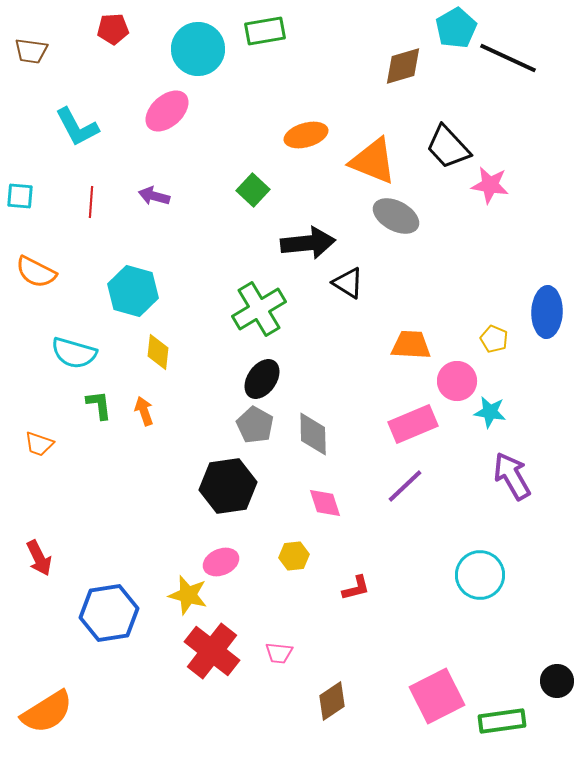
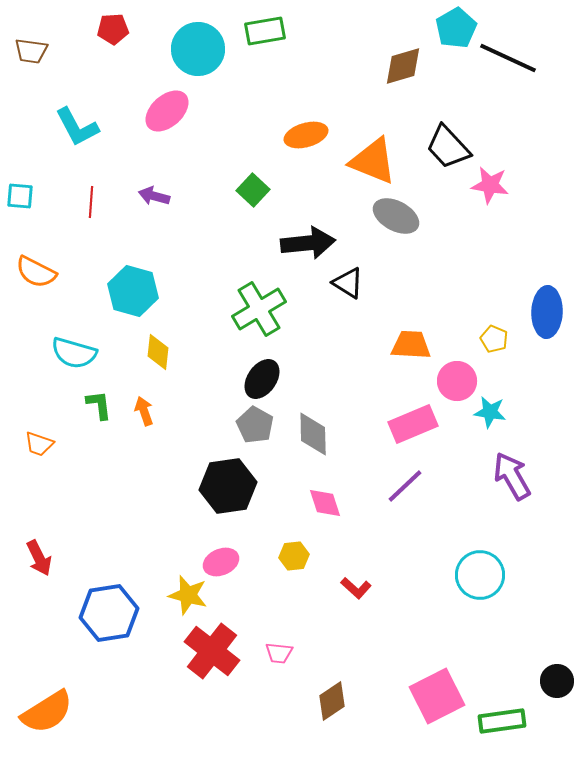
red L-shape at (356, 588): rotated 56 degrees clockwise
